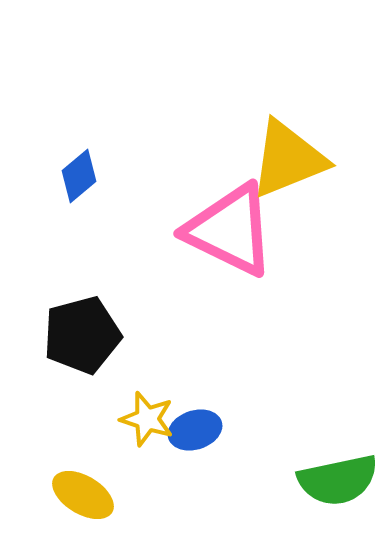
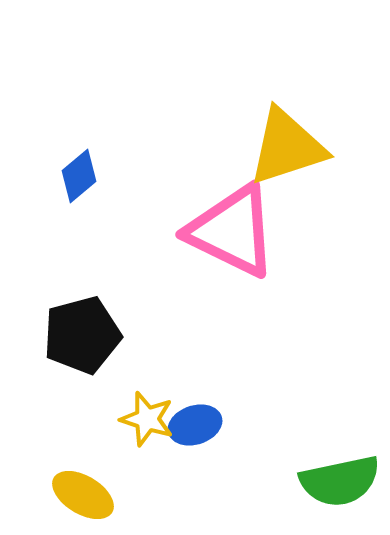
yellow triangle: moved 1 px left, 12 px up; rotated 4 degrees clockwise
pink triangle: moved 2 px right, 1 px down
blue ellipse: moved 5 px up
green semicircle: moved 2 px right, 1 px down
